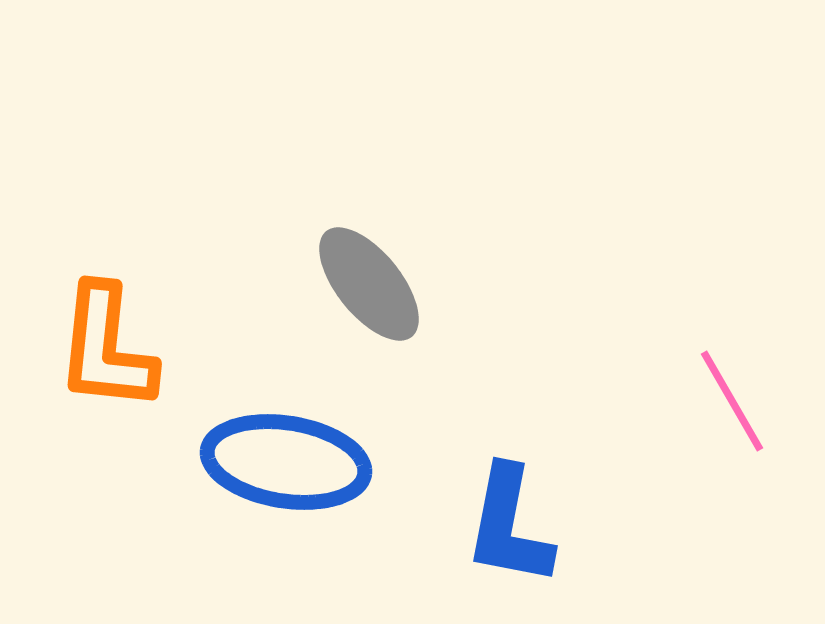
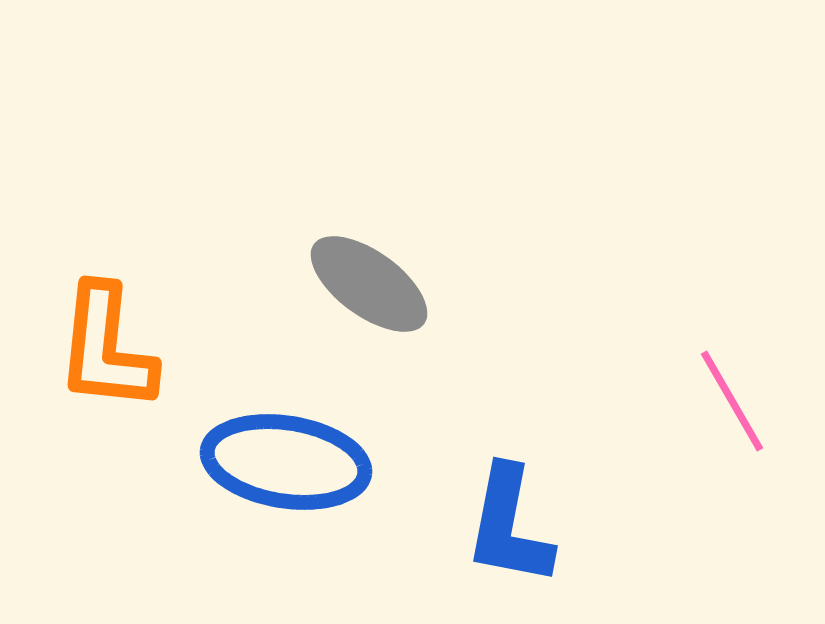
gray ellipse: rotated 15 degrees counterclockwise
